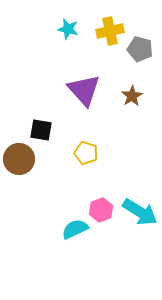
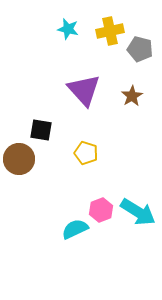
cyan arrow: moved 2 px left
